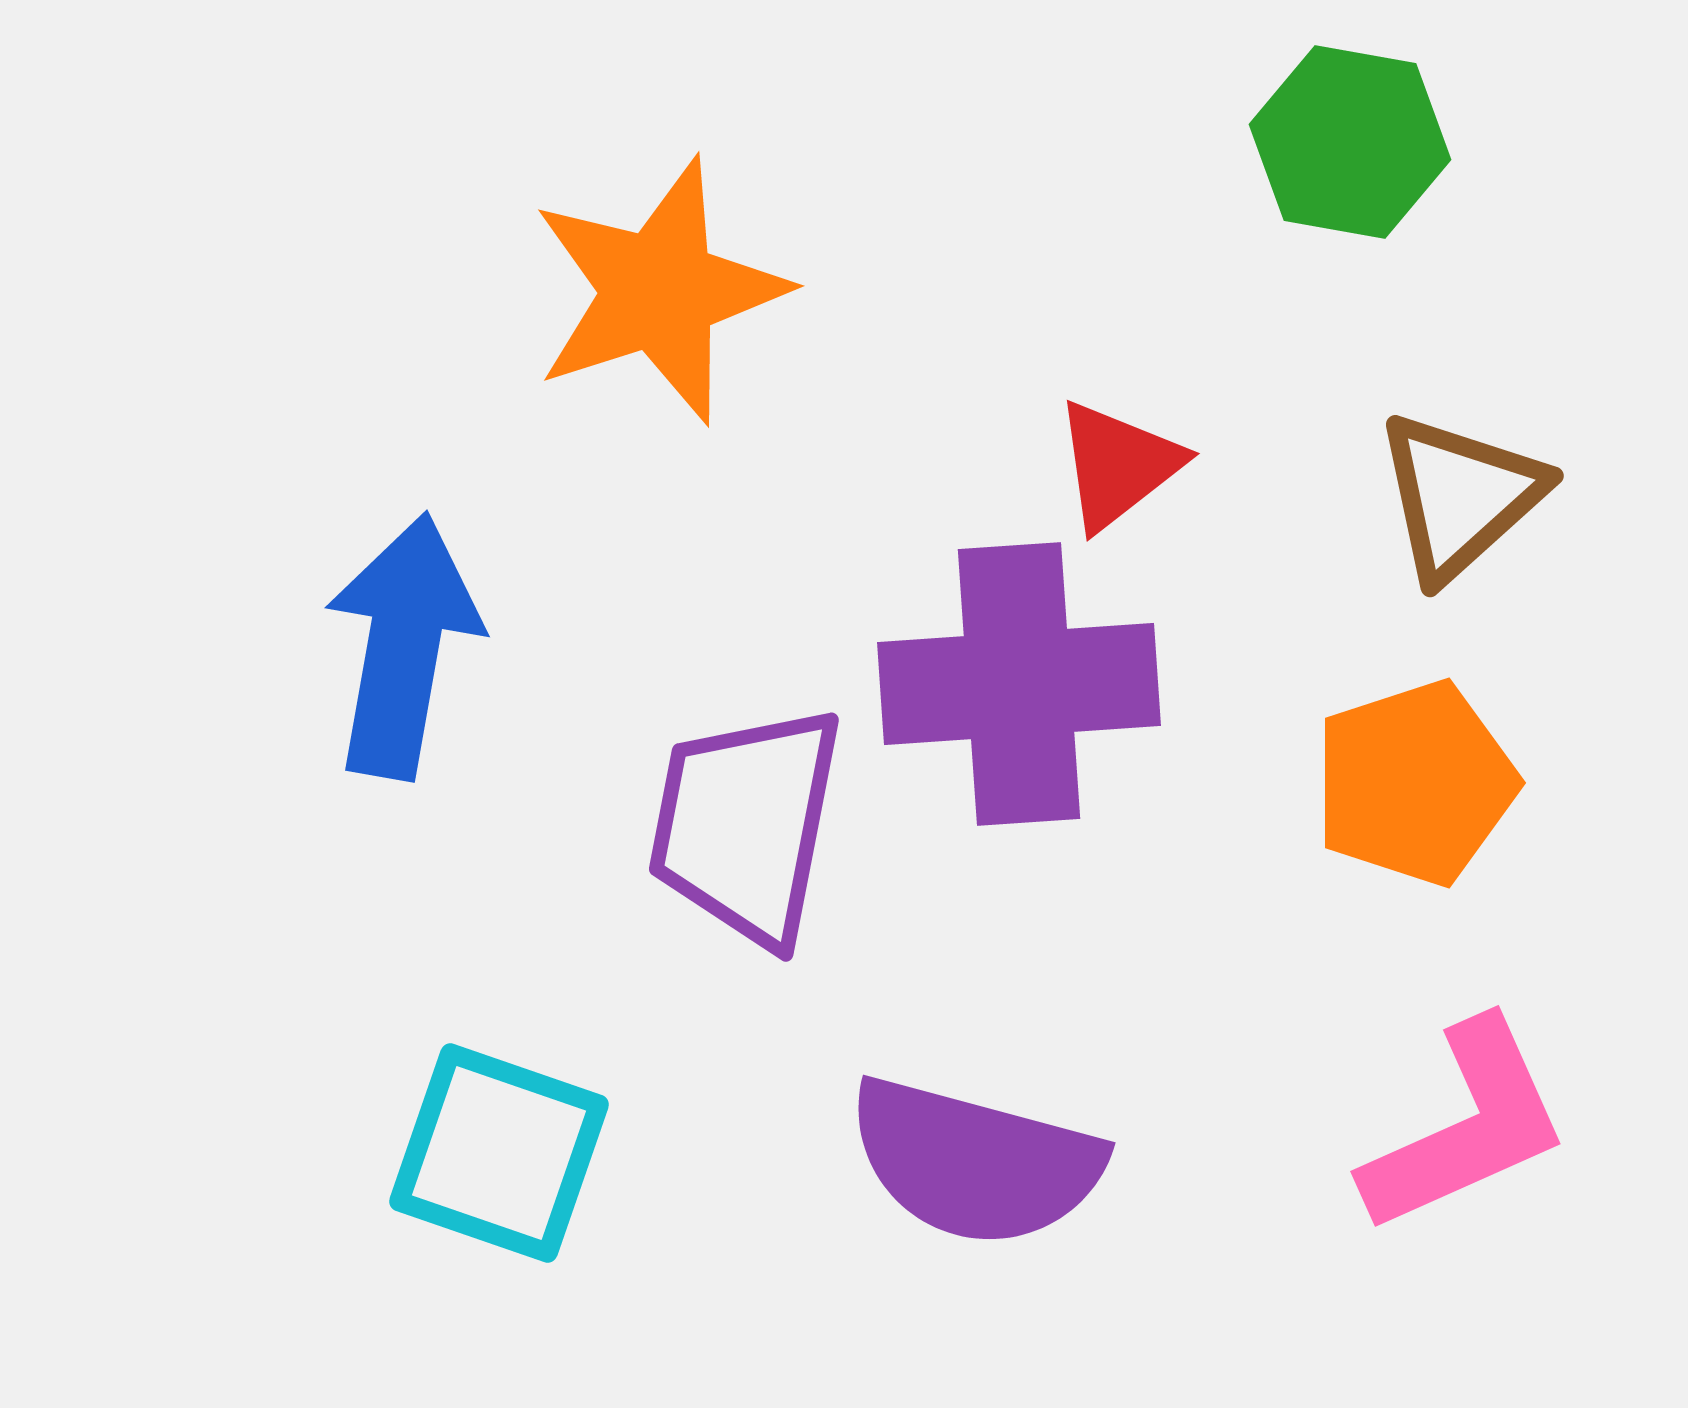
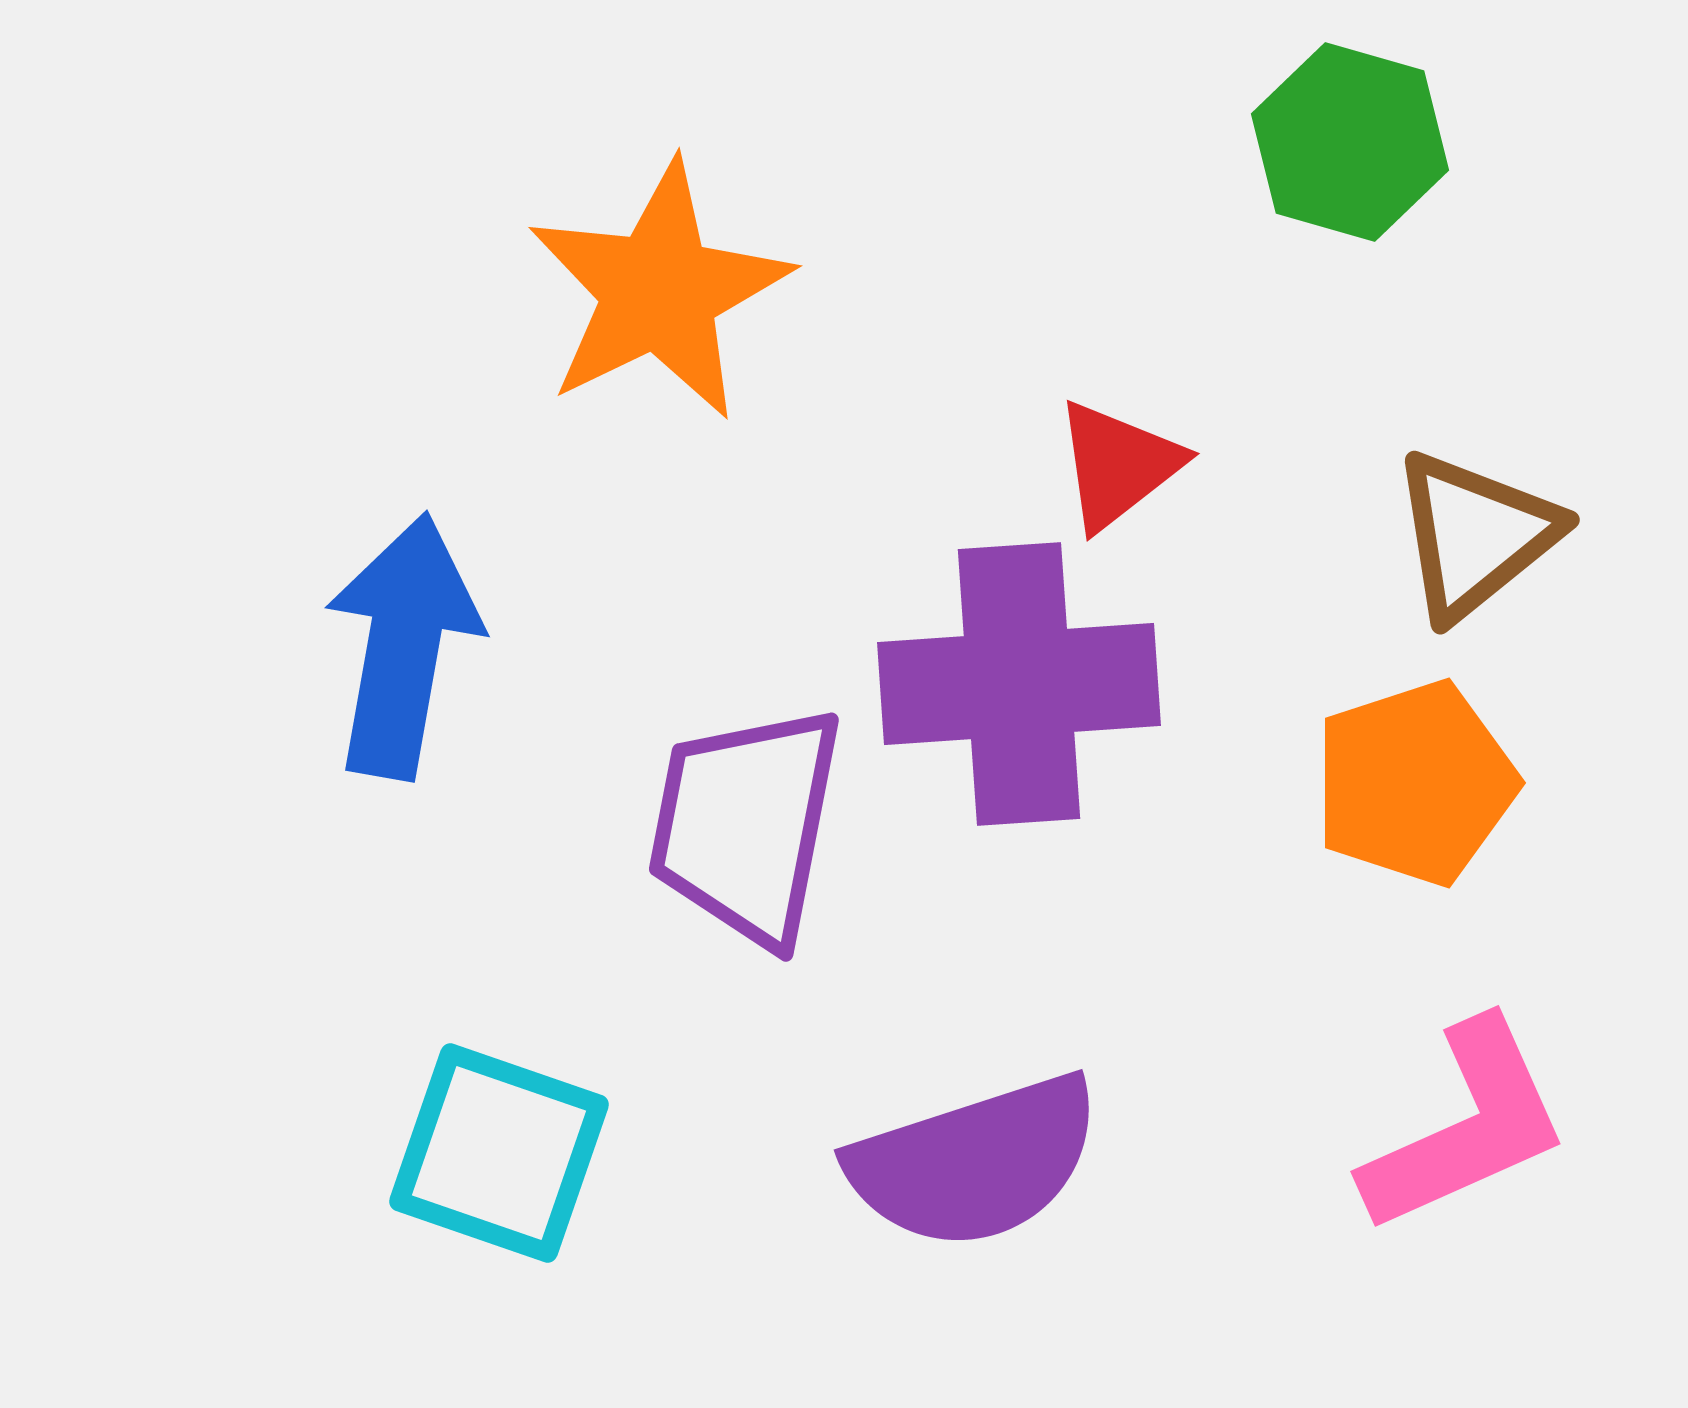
green hexagon: rotated 6 degrees clockwise
orange star: rotated 8 degrees counterclockwise
brown triangle: moved 15 px right, 39 px down; rotated 3 degrees clockwise
purple semicircle: rotated 33 degrees counterclockwise
